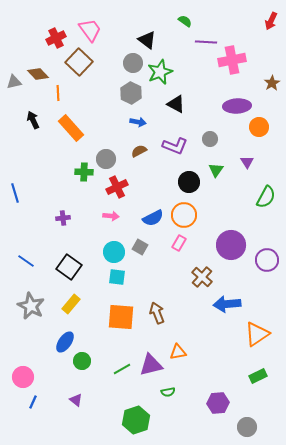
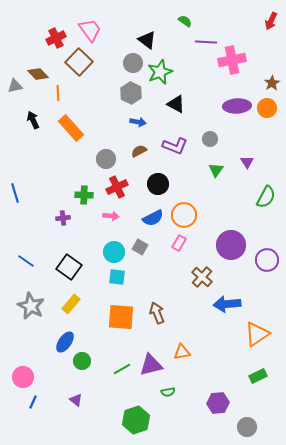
gray triangle at (14, 82): moved 1 px right, 4 px down
orange circle at (259, 127): moved 8 px right, 19 px up
green cross at (84, 172): moved 23 px down
black circle at (189, 182): moved 31 px left, 2 px down
orange triangle at (178, 352): moved 4 px right
